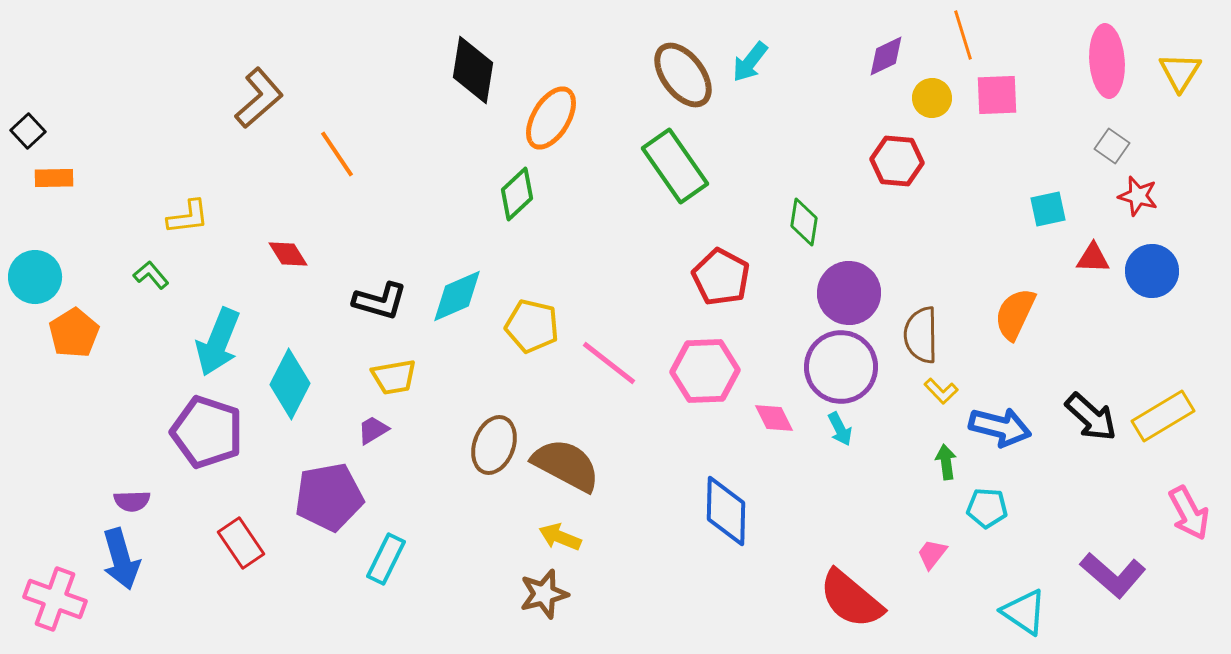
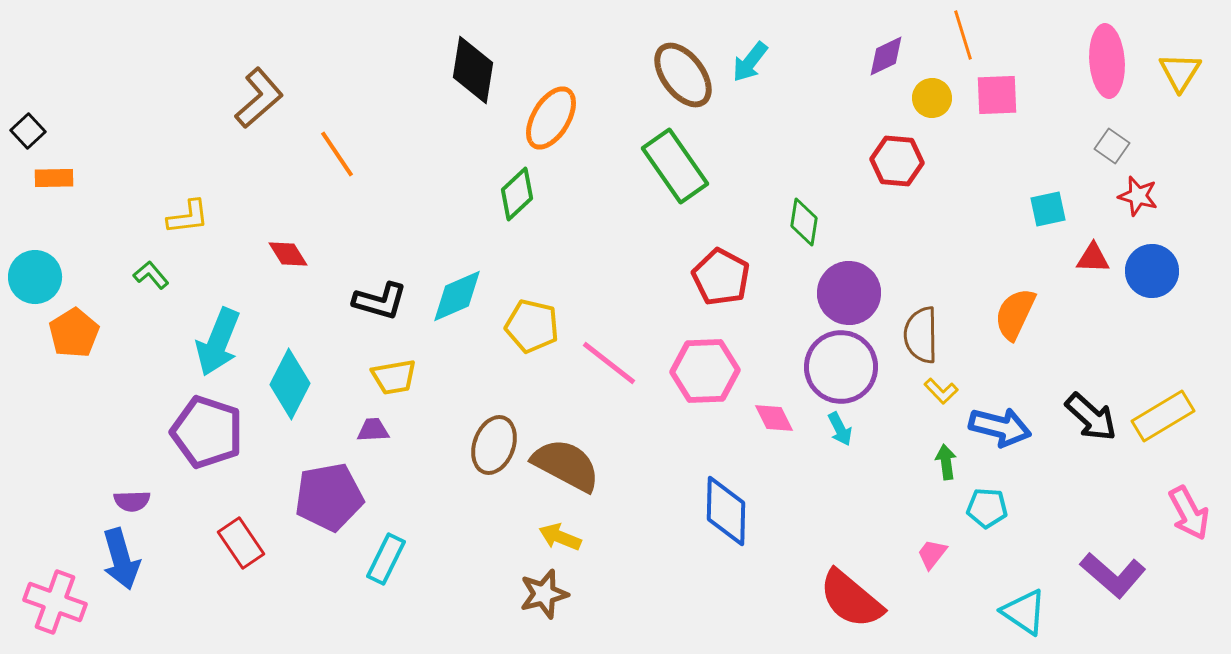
purple trapezoid at (373, 430): rotated 28 degrees clockwise
pink cross at (55, 599): moved 3 px down
